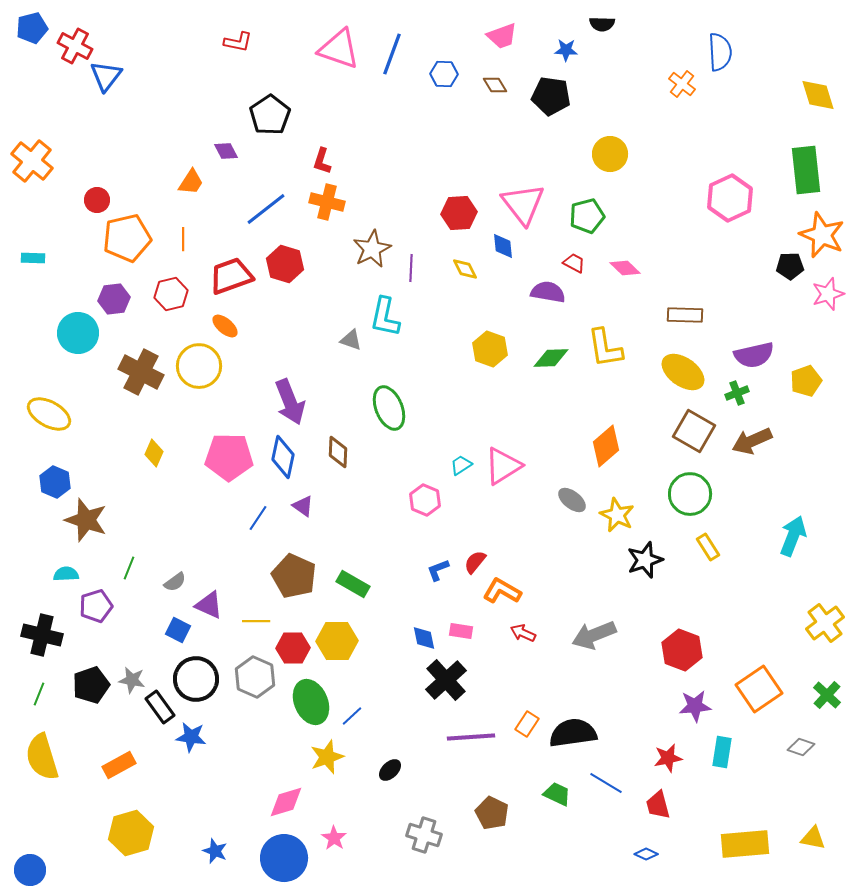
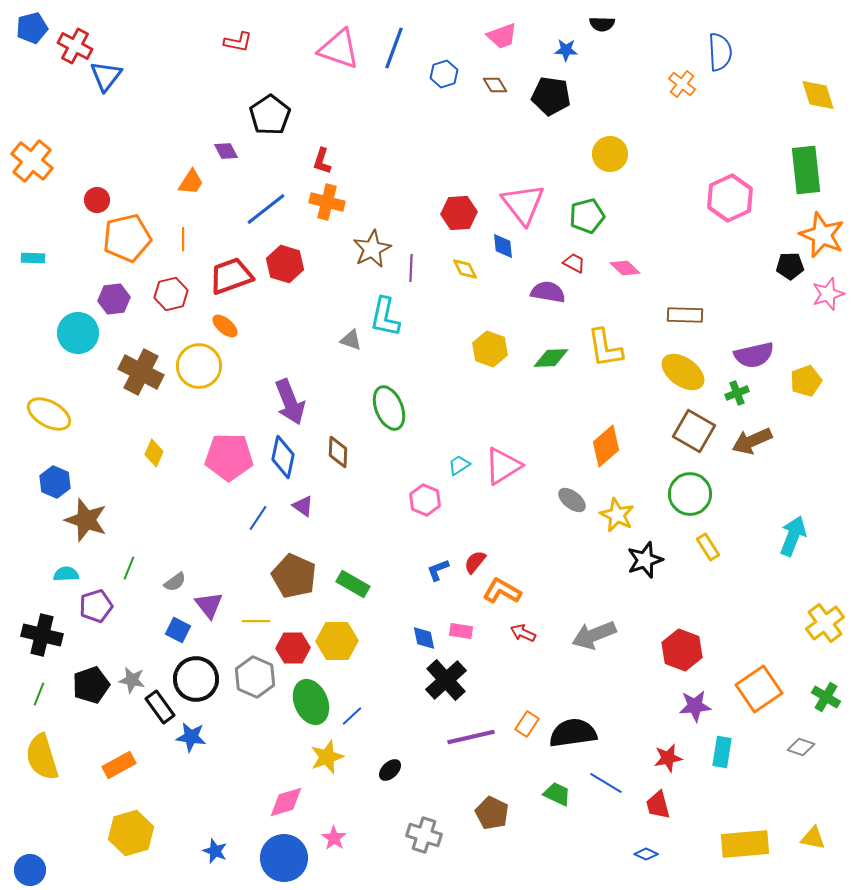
blue line at (392, 54): moved 2 px right, 6 px up
blue hexagon at (444, 74): rotated 20 degrees counterclockwise
cyan trapezoid at (461, 465): moved 2 px left
purple triangle at (209, 605): rotated 28 degrees clockwise
green cross at (827, 695): moved 1 px left, 2 px down; rotated 12 degrees counterclockwise
purple line at (471, 737): rotated 9 degrees counterclockwise
